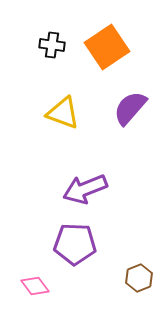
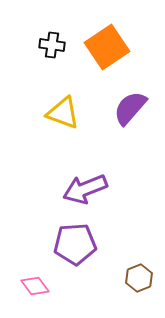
purple pentagon: rotated 6 degrees counterclockwise
